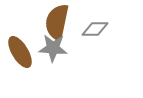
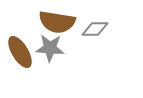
brown semicircle: rotated 93 degrees counterclockwise
gray star: moved 3 px left
